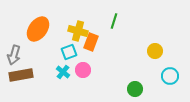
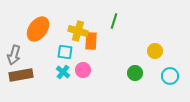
orange rectangle: moved 1 px up; rotated 18 degrees counterclockwise
cyan square: moved 4 px left; rotated 28 degrees clockwise
green circle: moved 16 px up
